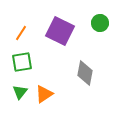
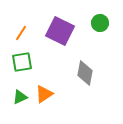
green triangle: moved 5 px down; rotated 28 degrees clockwise
